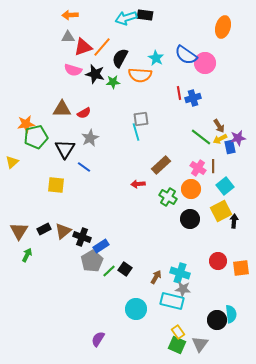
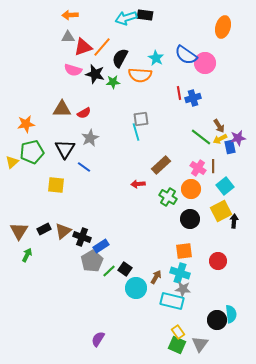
green pentagon at (36, 137): moved 4 px left, 15 px down
orange square at (241, 268): moved 57 px left, 17 px up
cyan circle at (136, 309): moved 21 px up
